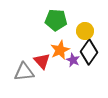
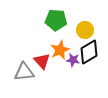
yellow circle: moved 1 px up
black diamond: rotated 25 degrees clockwise
purple star: rotated 16 degrees counterclockwise
